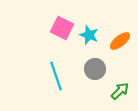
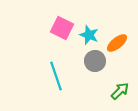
orange ellipse: moved 3 px left, 2 px down
gray circle: moved 8 px up
